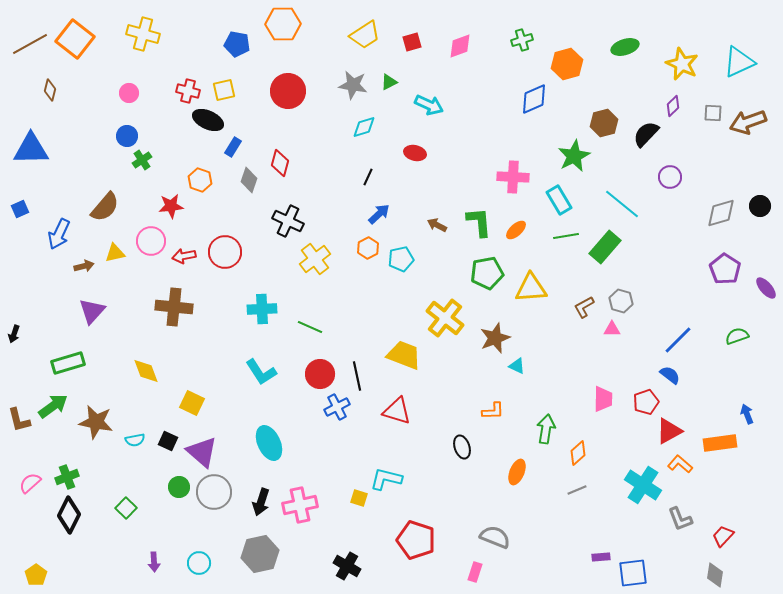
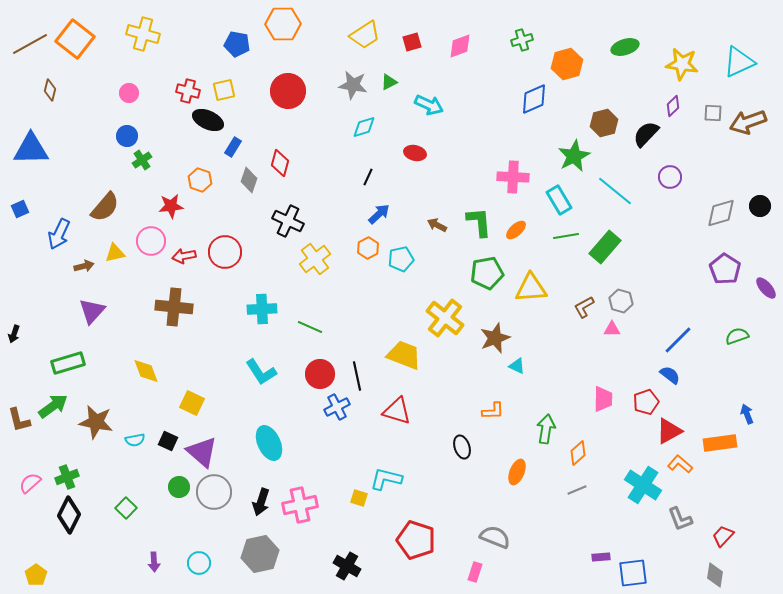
yellow star at (682, 64): rotated 16 degrees counterclockwise
cyan line at (622, 204): moved 7 px left, 13 px up
